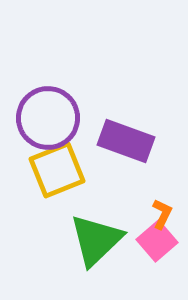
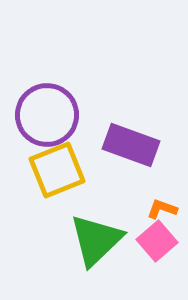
purple circle: moved 1 px left, 3 px up
purple rectangle: moved 5 px right, 4 px down
orange L-shape: moved 5 px up; rotated 96 degrees counterclockwise
